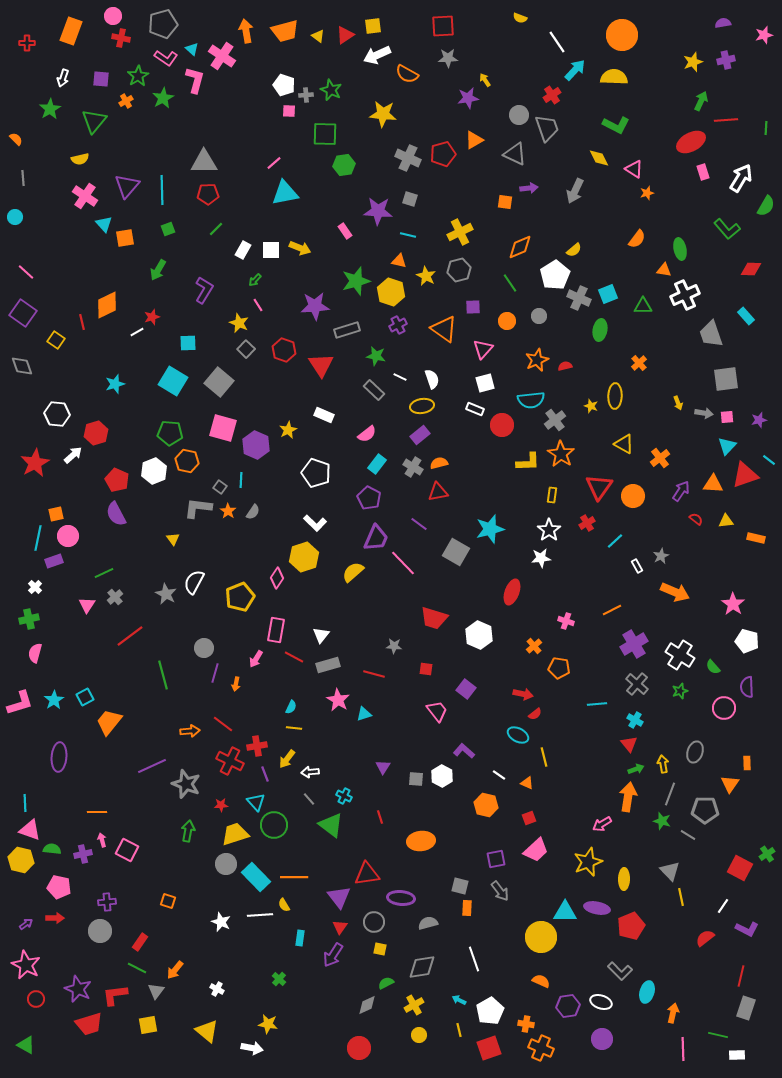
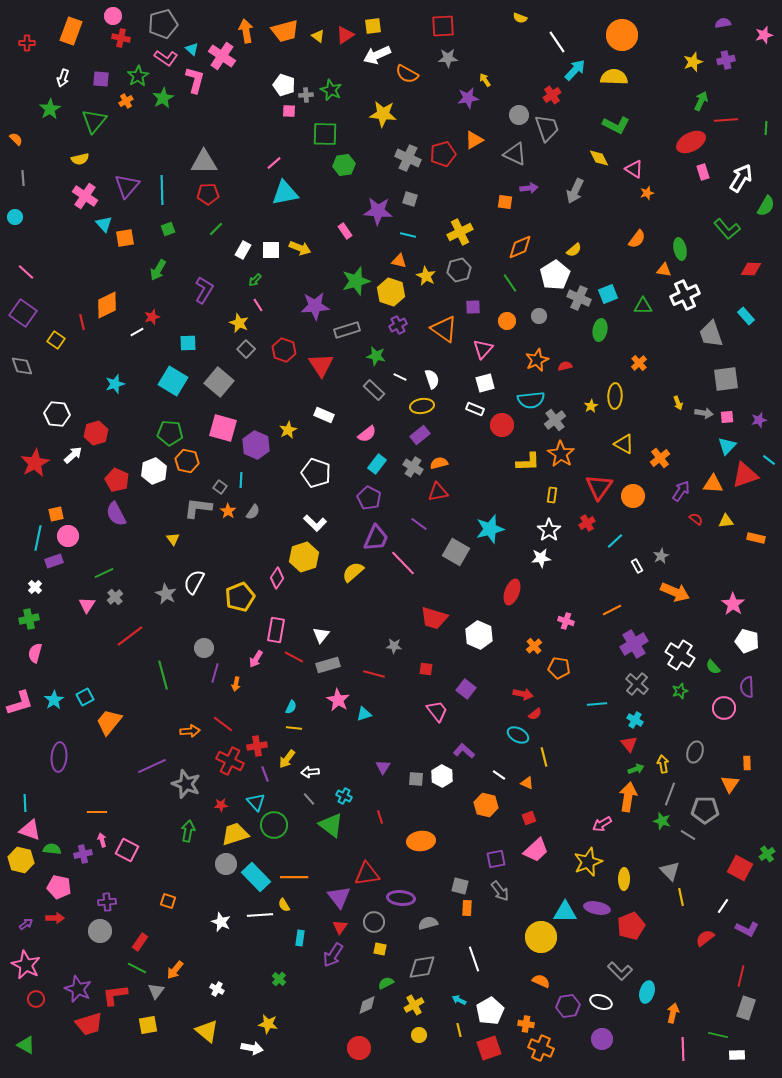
yellow star at (591, 406): rotated 24 degrees clockwise
